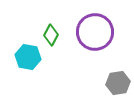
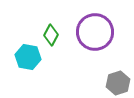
gray hexagon: rotated 10 degrees counterclockwise
